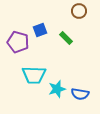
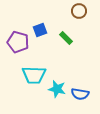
cyan star: rotated 30 degrees clockwise
